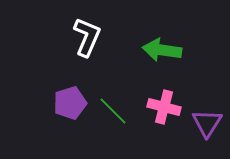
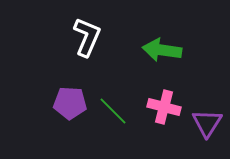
purple pentagon: rotated 20 degrees clockwise
